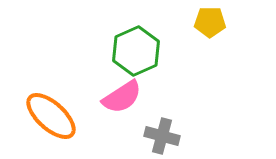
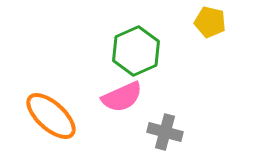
yellow pentagon: rotated 12 degrees clockwise
pink semicircle: rotated 9 degrees clockwise
gray cross: moved 3 px right, 4 px up
